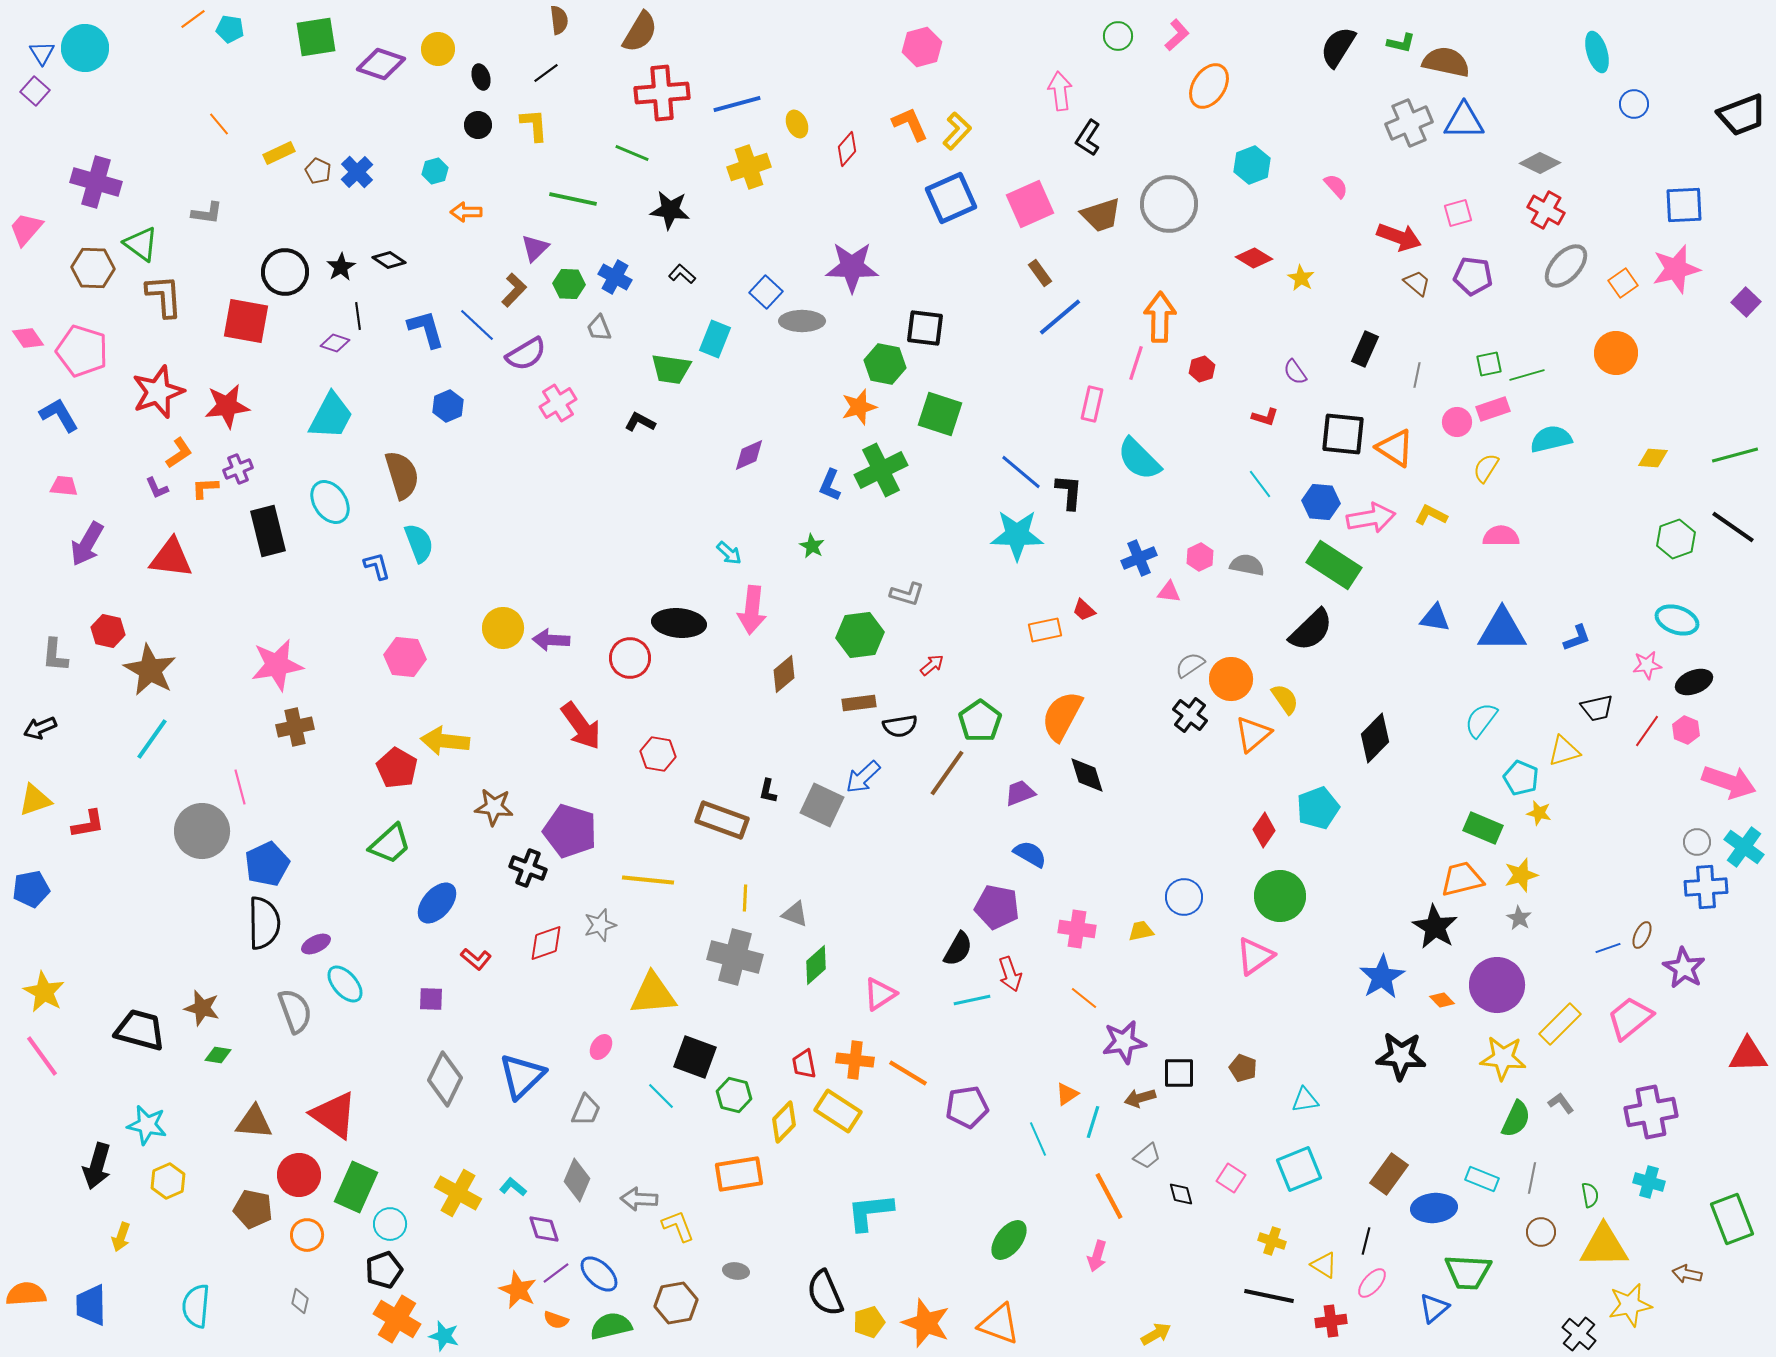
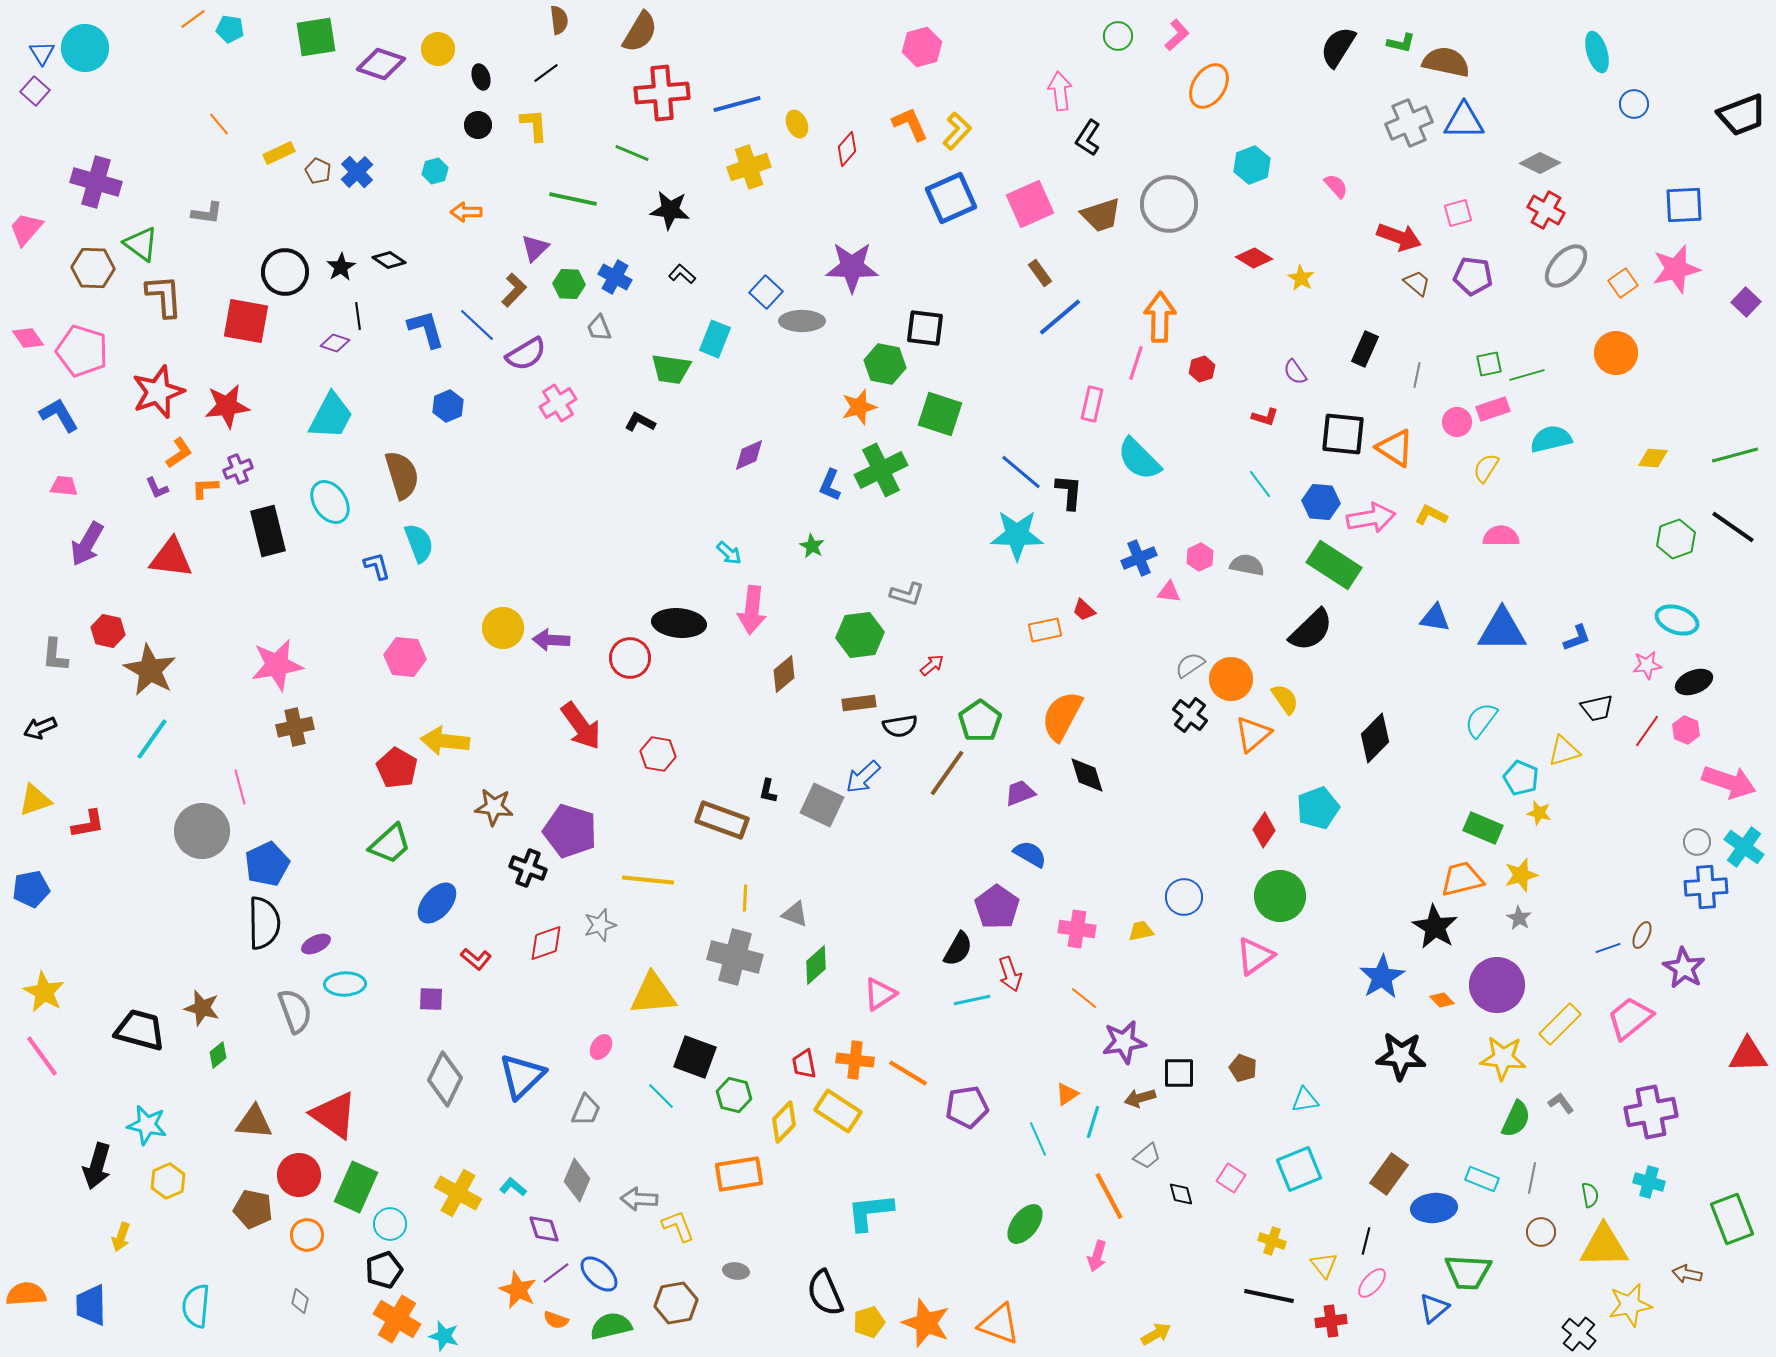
purple pentagon at (997, 907): rotated 24 degrees clockwise
cyan ellipse at (345, 984): rotated 51 degrees counterclockwise
green diamond at (218, 1055): rotated 48 degrees counterclockwise
green ellipse at (1009, 1240): moved 16 px right, 16 px up
yellow triangle at (1324, 1265): rotated 20 degrees clockwise
